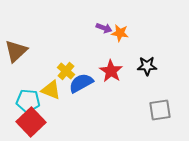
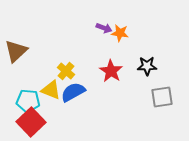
blue semicircle: moved 8 px left, 9 px down
gray square: moved 2 px right, 13 px up
